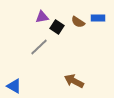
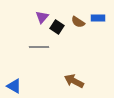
purple triangle: rotated 40 degrees counterclockwise
gray line: rotated 42 degrees clockwise
